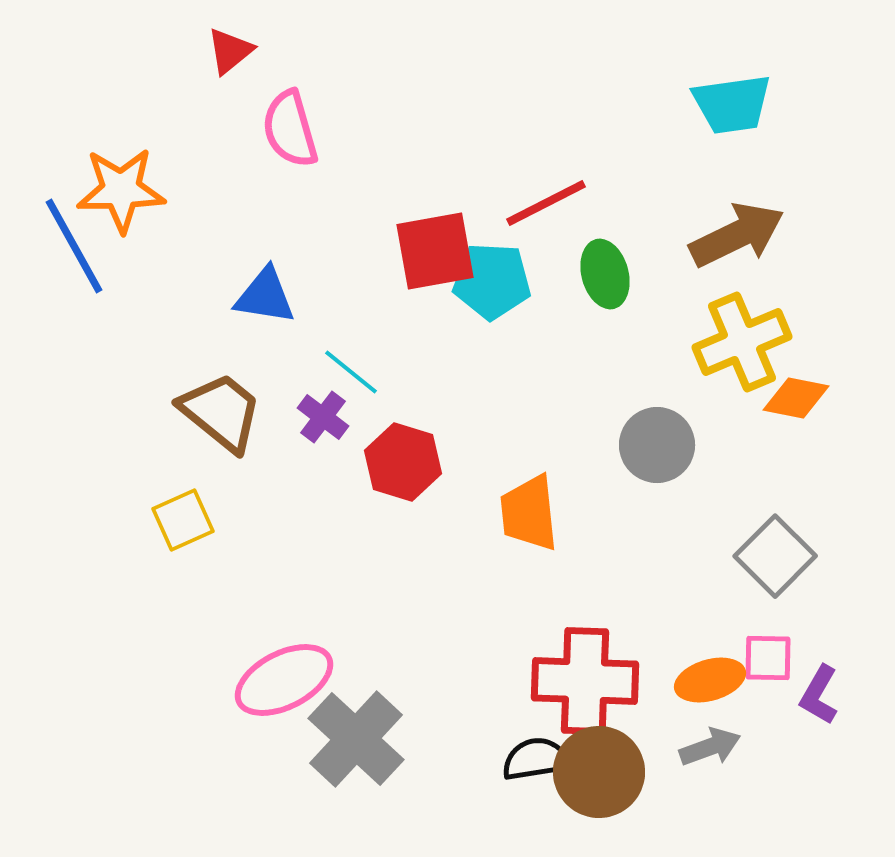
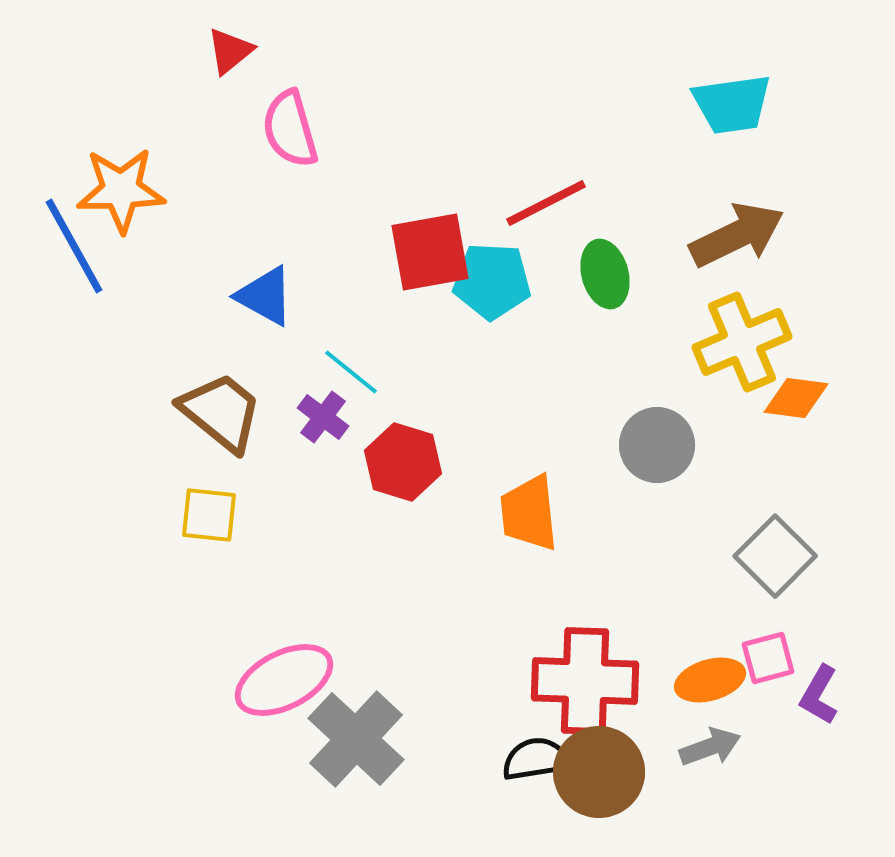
red square: moved 5 px left, 1 px down
blue triangle: rotated 20 degrees clockwise
orange diamond: rotated 4 degrees counterclockwise
yellow square: moved 26 px right, 5 px up; rotated 30 degrees clockwise
pink square: rotated 16 degrees counterclockwise
